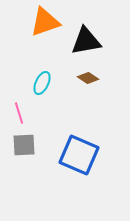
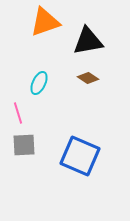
black triangle: moved 2 px right
cyan ellipse: moved 3 px left
pink line: moved 1 px left
blue square: moved 1 px right, 1 px down
